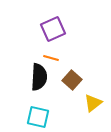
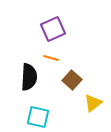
black semicircle: moved 10 px left
